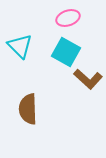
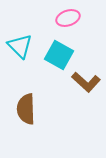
cyan square: moved 7 px left, 3 px down
brown L-shape: moved 2 px left, 3 px down
brown semicircle: moved 2 px left
